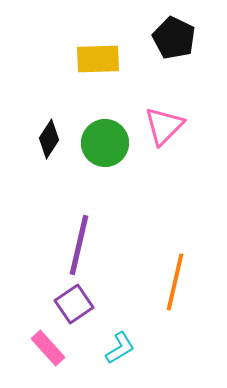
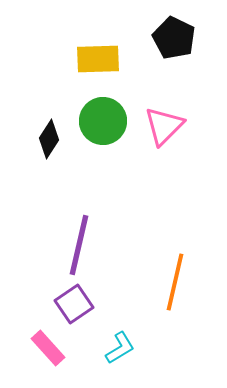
green circle: moved 2 px left, 22 px up
